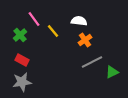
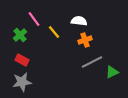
yellow line: moved 1 px right, 1 px down
orange cross: rotated 16 degrees clockwise
